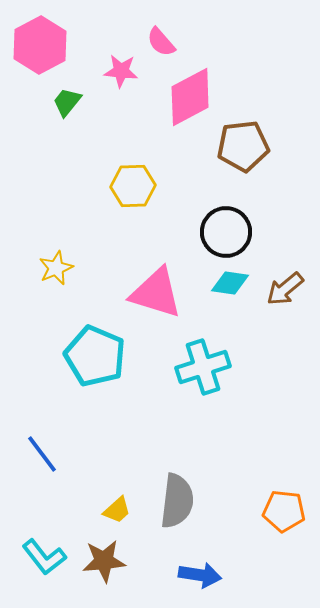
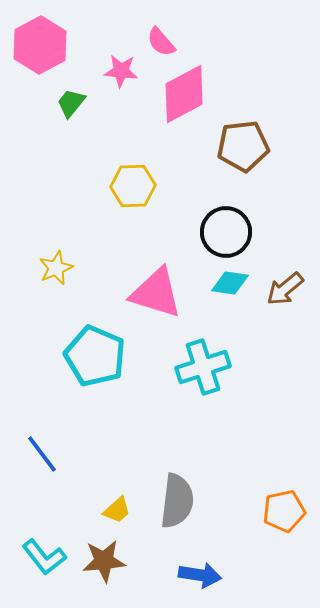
pink diamond: moved 6 px left, 3 px up
green trapezoid: moved 4 px right, 1 px down
orange pentagon: rotated 18 degrees counterclockwise
